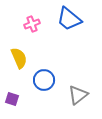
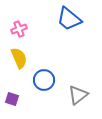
pink cross: moved 13 px left, 5 px down
